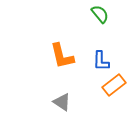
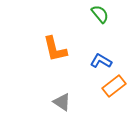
orange L-shape: moved 7 px left, 7 px up
blue L-shape: rotated 120 degrees clockwise
orange rectangle: moved 1 px down
